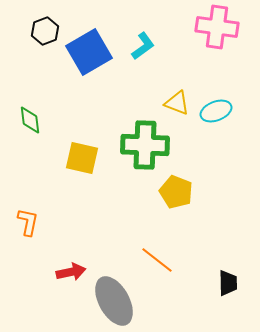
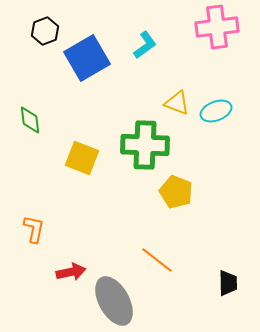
pink cross: rotated 15 degrees counterclockwise
cyan L-shape: moved 2 px right, 1 px up
blue square: moved 2 px left, 6 px down
yellow square: rotated 8 degrees clockwise
orange L-shape: moved 6 px right, 7 px down
